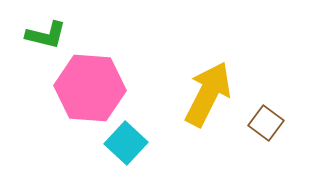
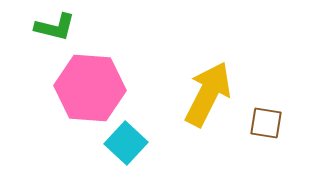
green L-shape: moved 9 px right, 8 px up
brown square: rotated 28 degrees counterclockwise
